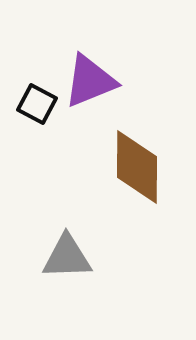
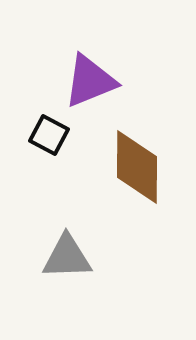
black square: moved 12 px right, 31 px down
